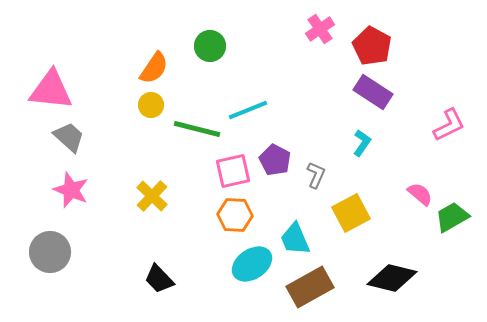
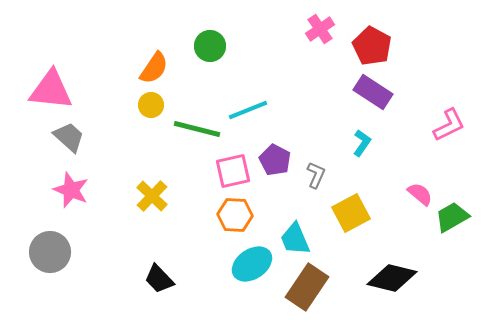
brown rectangle: moved 3 px left; rotated 27 degrees counterclockwise
